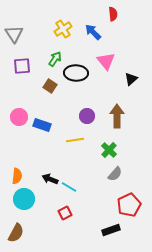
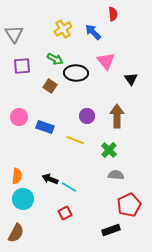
green arrow: rotated 84 degrees clockwise
black triangle: rotated 24 degrees counterclockwise
blue rectangle: moved 3 px right, 2 px down
yellow line: rotated 30 degrees clockwise
gray semicircle: moved 1 px right, 1 px down; rotated 126 degrees counterclockwise
cyan circle: moved 1 px left
